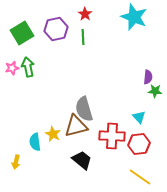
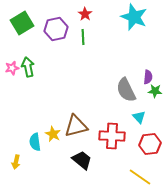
green square: moved 10 px up
gray semicircle: moved 42 px right, 19 px up; rotated 10 degrees counterclockwise
red hexagon: moved 11 px right
